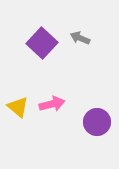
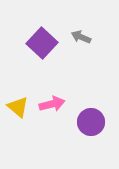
gray arrow: moved 1 px right, 1 px up
purple circle: moved 6 px left
